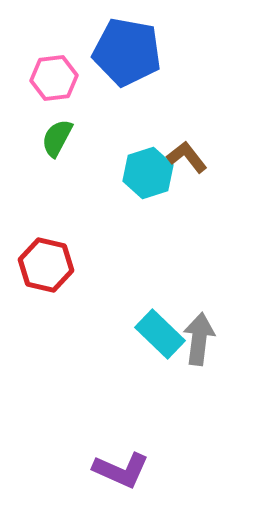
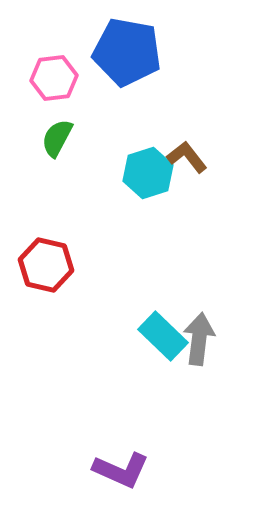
cyan rectangle: moved 3 px right, 2 px down
